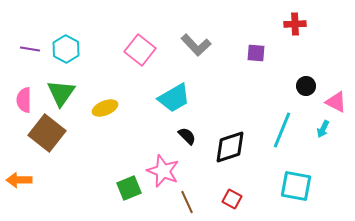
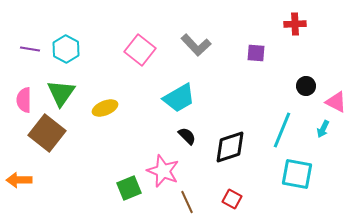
cyan trapezoid: moved 5 px right
cyan square: moved 1 px right, 12 px up
